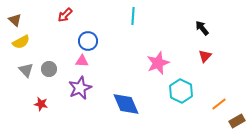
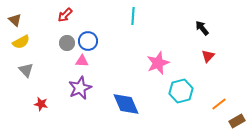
red triangle: moved 3 px right
gray circle: moved 18 px right, 26 px up
cyan hexagon: rotated 20 degrees clockwise
